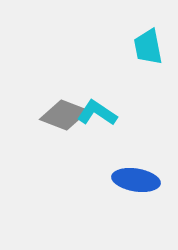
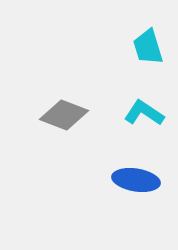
cyan trapezoid: rotated 6 degrees counterclockwise
cyan L-shape: moved 47 px right
